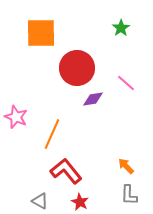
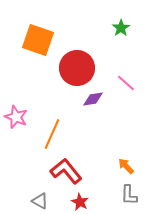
orange square: moved 3 px left, 7 px down; rotated 20 degrees clockwise
